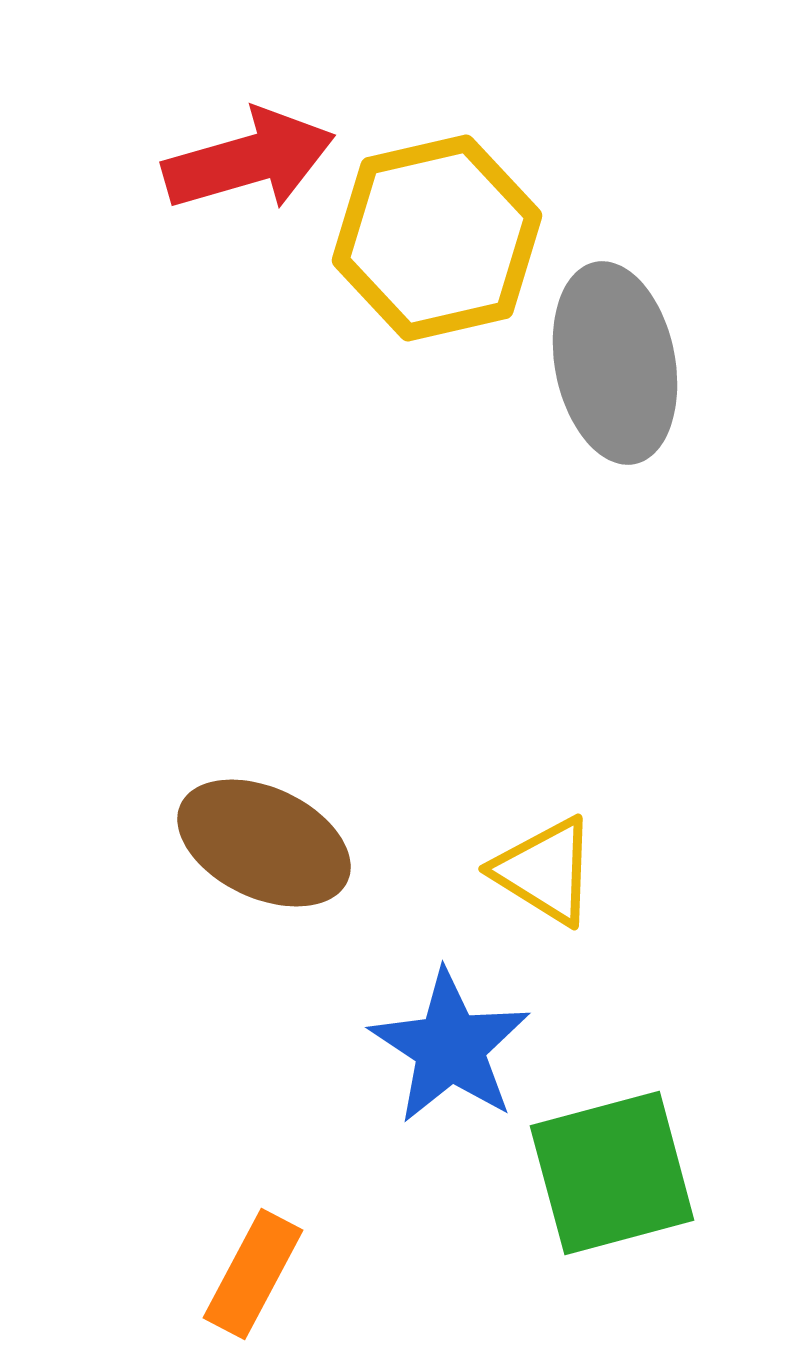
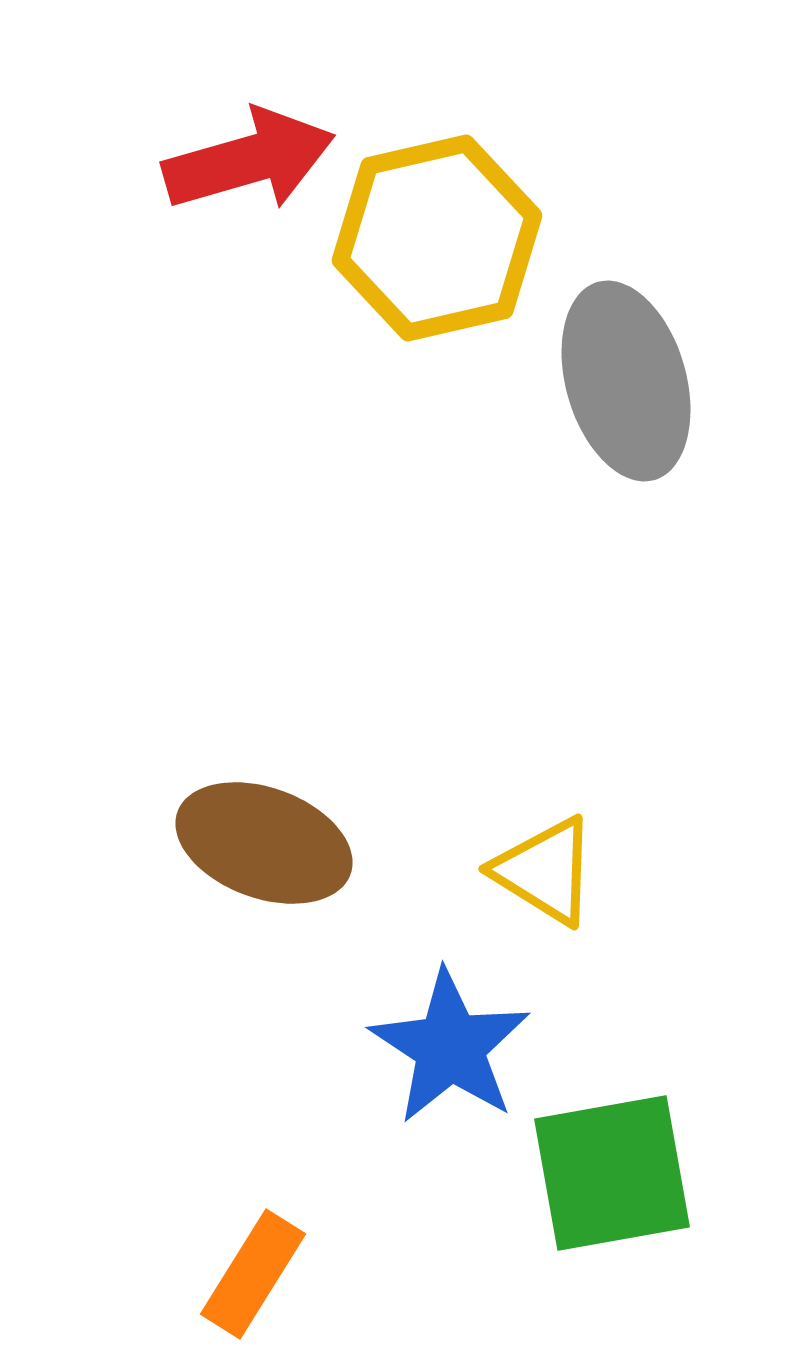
gray ellipse: moved 11 px right, 18 px down; rotated 5 degrees counterclockwise
brown ellipse: rotated 5 degrees counterclockwise
green square: rotated 5 degrees clockwise
orange rectangle: rotated 4 degrees clockwise
